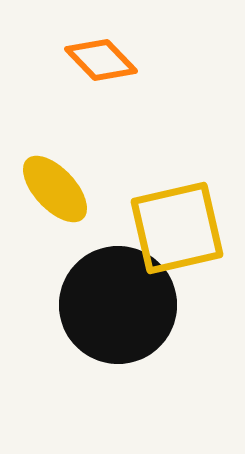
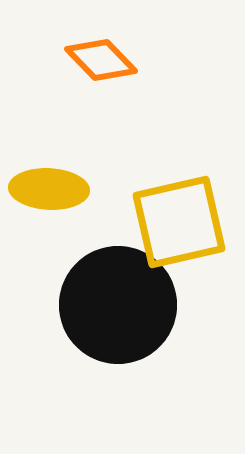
yellow ellipse: moved 6 px left; rotated 44 degrees counterclockwise
yellow square: moved 2 px right, 6 px up
